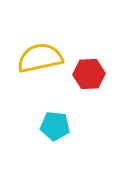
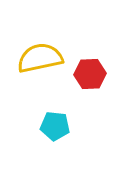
red hexagon: moved 1 px right
